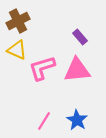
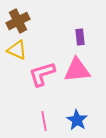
purple rectangle: rotated 35 degrees clockwise
pink L-shape: moved 6 px down
pink line: rotated 42 degrees counterclockwise
